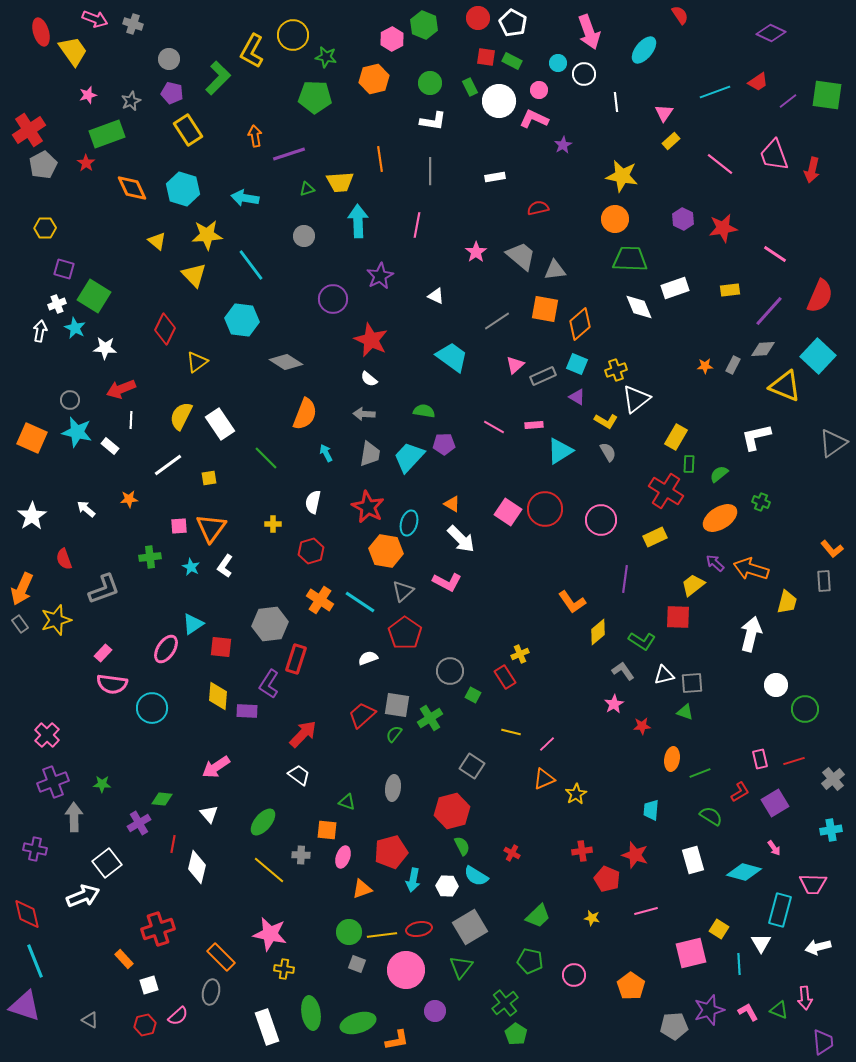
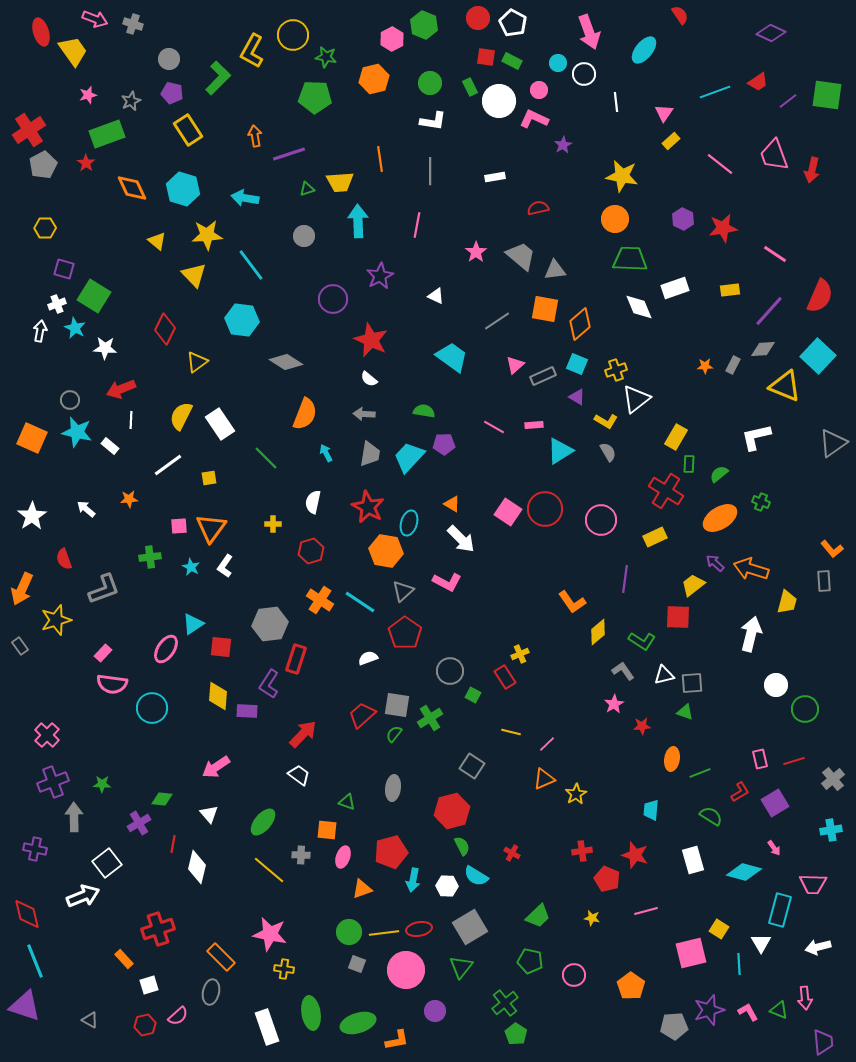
gray rectangle at (20, 624): moved 22 px down
yellow line at (382, 935): moved 2 px right, 2 px up
